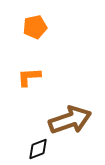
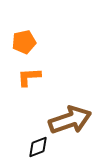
orange pentagon: moved 11 px left, 15 px down
black diamond: moved 2 px up
